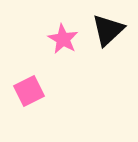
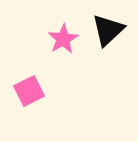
pink star: rotated 12 degrees clockwise
